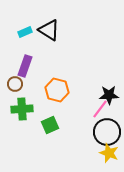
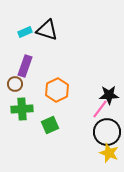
black triangle: moved 2 px left; rotated 15 degrees counterclockwise
orange hexagon: rotated 20 degrees clockwise
